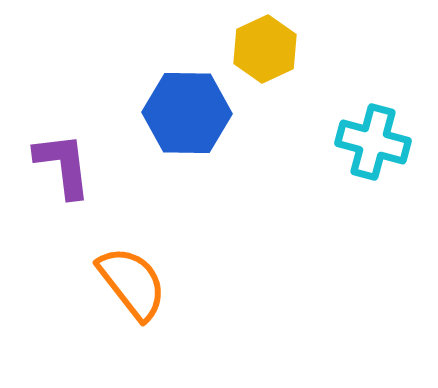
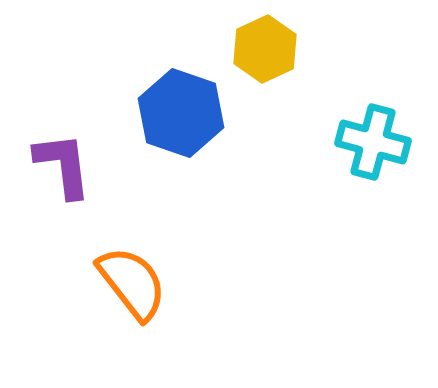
blue hexagon: moved 6 px left; rotated 18 degrees clockwise
